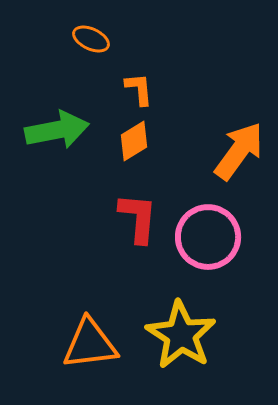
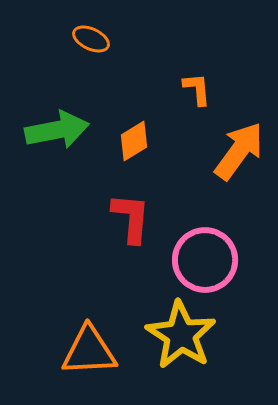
orange L-shape: moved 58 px right
red L-shape: moved 7 px left
pink circle: moved 3 px left, 23 px down
orange triangle: moved 1 px left, 7 px down; rotated 4 degrees clockwise
